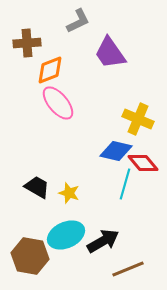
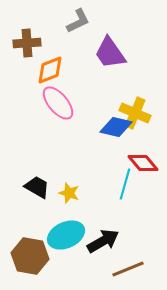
yellow cross: moved 3 px left, 6 px up
blue diamond: moved 24 px up
